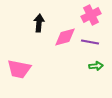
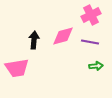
black arrow: moved 5 px left, 17 px down
pink diamond: moved 2 px left, 1 px up
pink trapezoid: moved 2 px left, 1 px up; rotated 20 degrees counterclockwise
